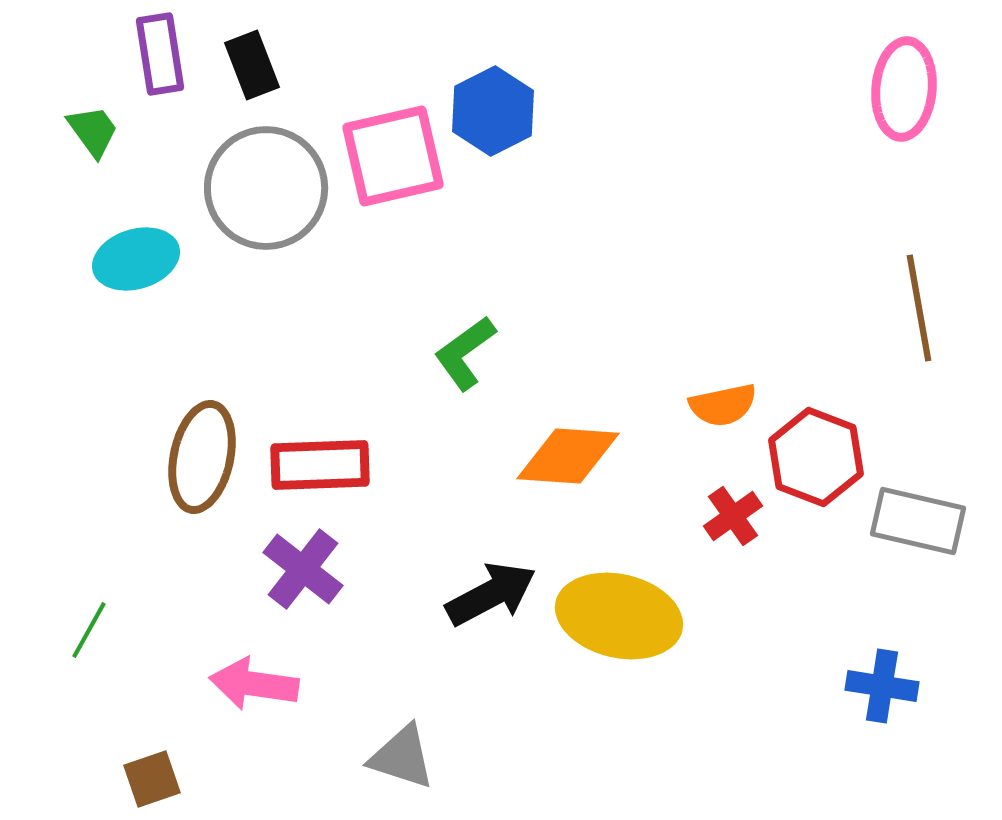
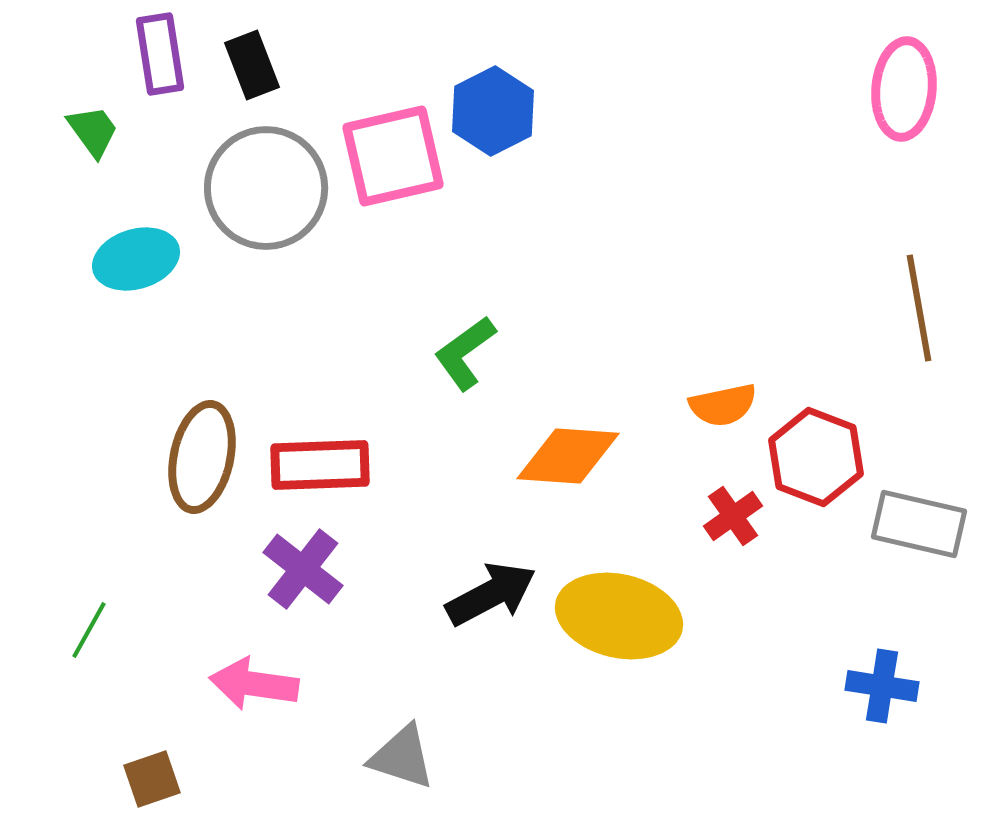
gray rectangle: moved 1 px right, 3 px down
